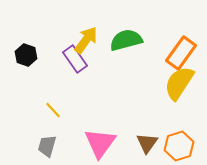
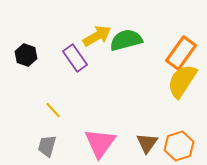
yellow arrow: moved 11 px right, 4 px up; rotated 24 degrees clockwise
purple rectangle: moved 1 px up
yellow semicircle: moved 3 px right, 2 px up
